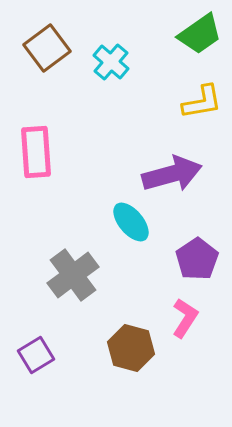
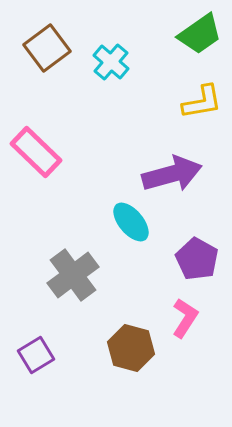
pink rectangle: rotated 42 degrees counterclockwise
purple pentagon: rotated 9 degrees counterclockwise
